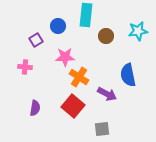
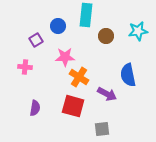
red square: rotated 25 degrees counterclockwise
